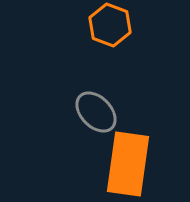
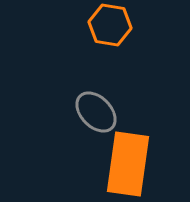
orange hexagon: rotated 12 degrees counterclockwise
